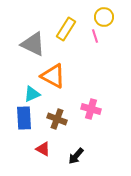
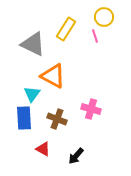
cyan triangle: rotated 30 degrees counterclockwise
